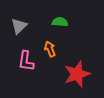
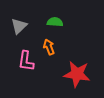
green semicircle: moved 5 px left
orange arrow: moved 1 px left, 2 px up
red star: rotated 28 degrees clockwise
